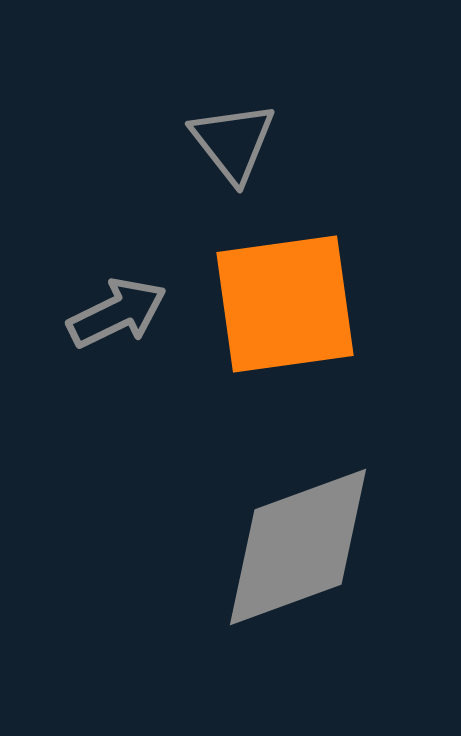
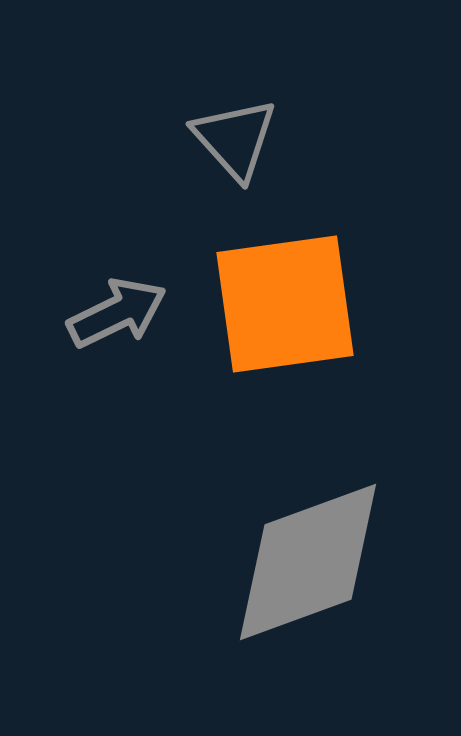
gray triangle: moved 2 px right, 3 px up; rotated 4 degrees counterclockwise
gray diamond: moved 10 px right, 15 px down
